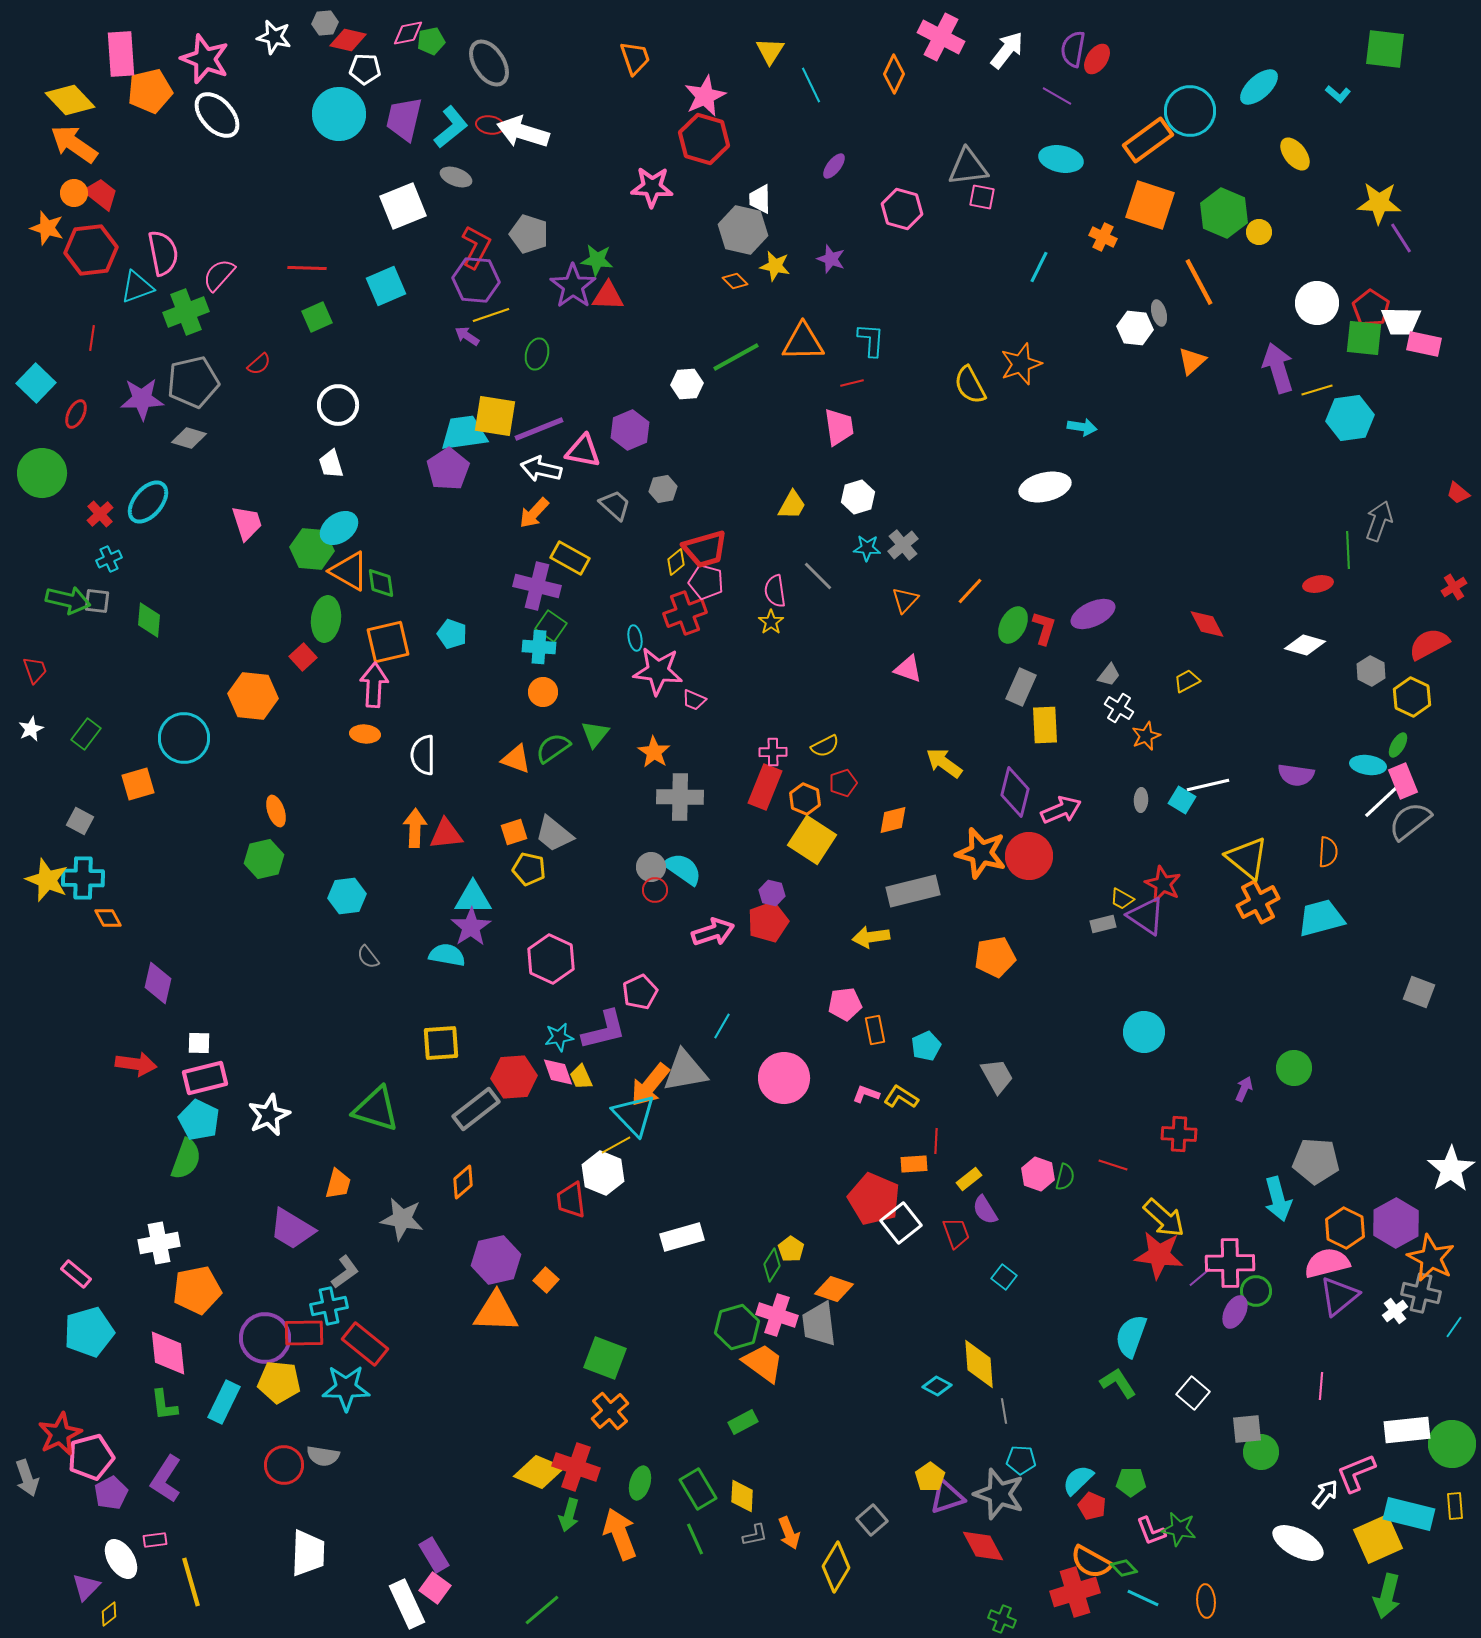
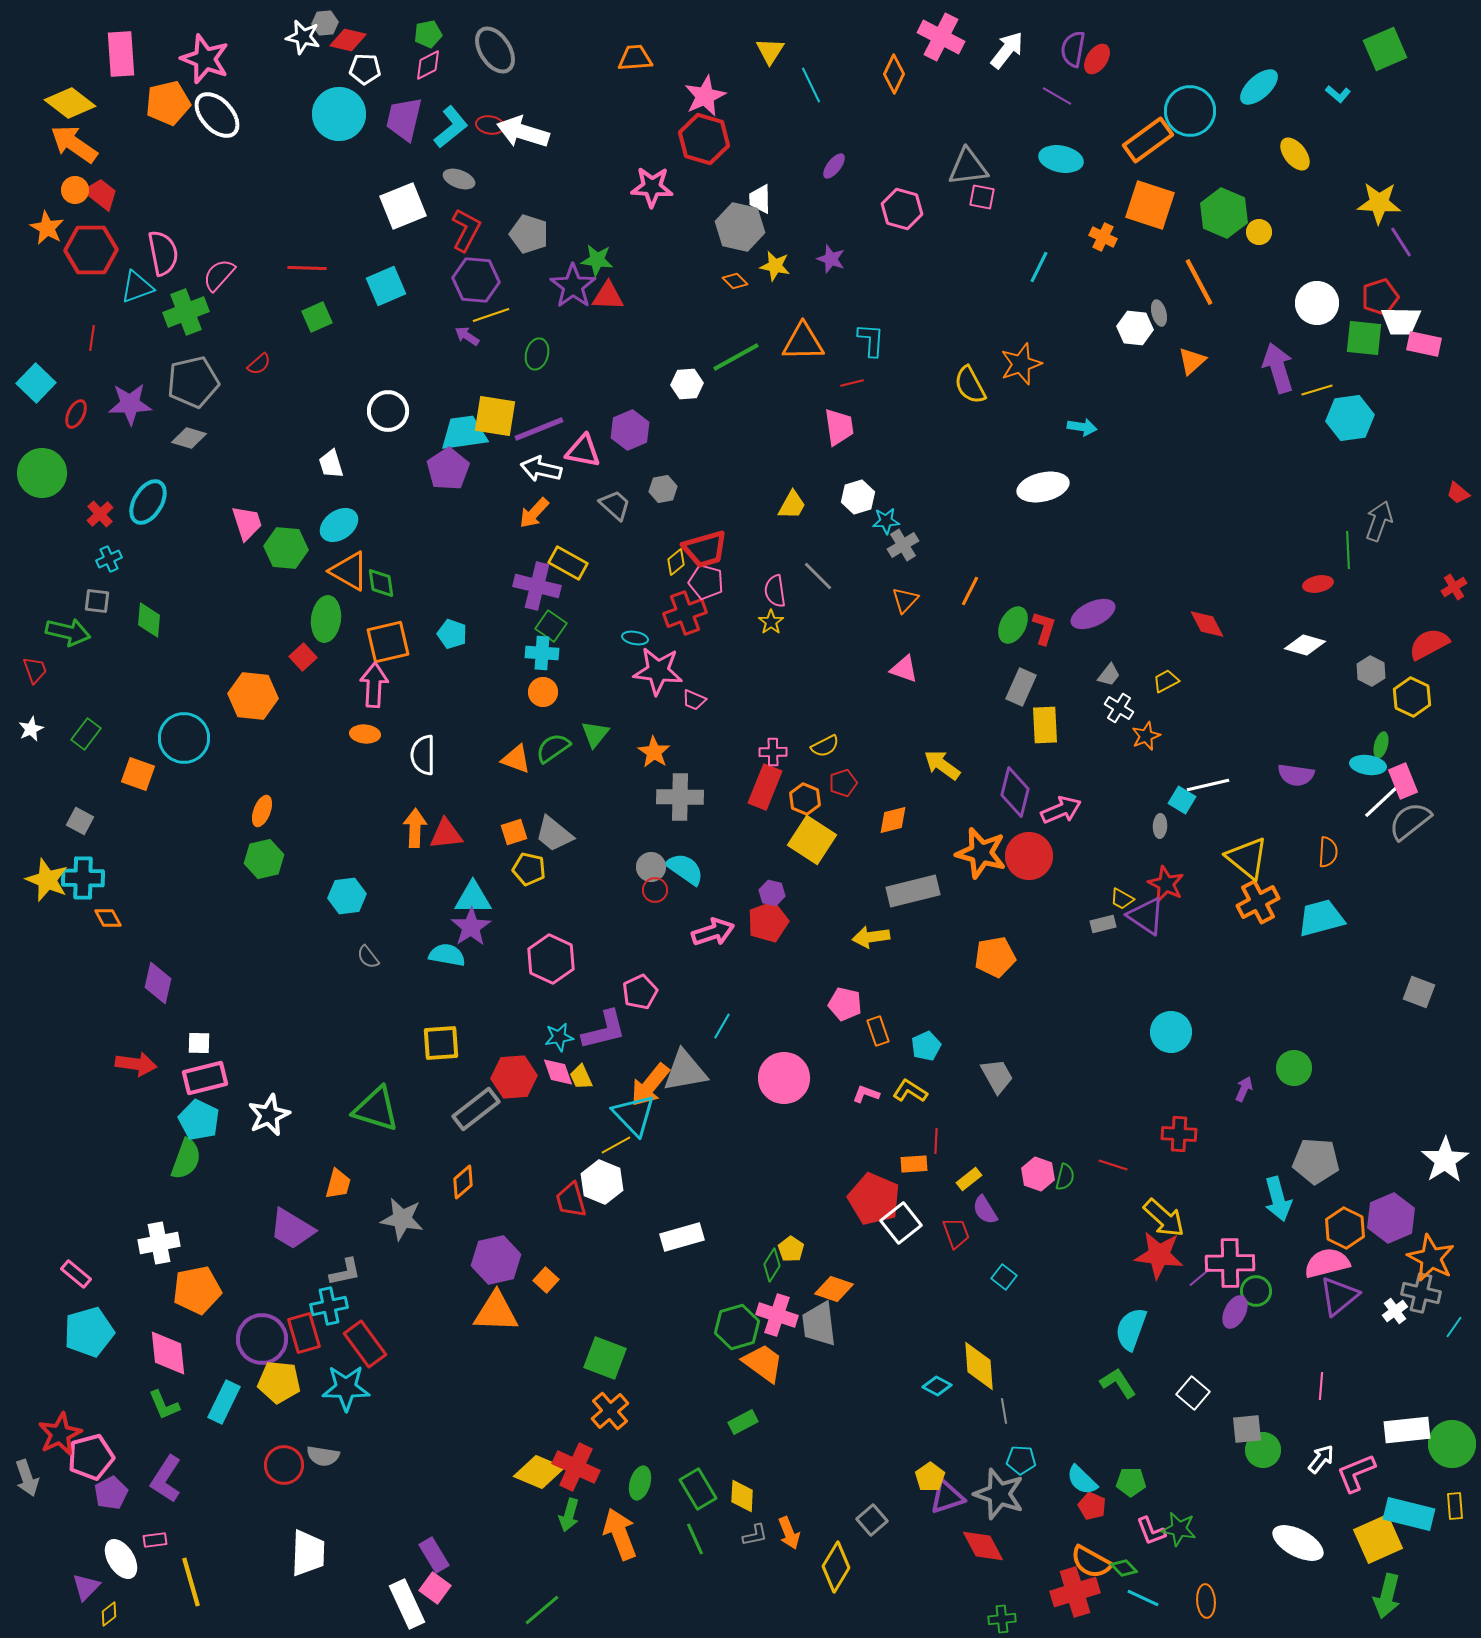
pink diamond at (408, 33): moved 20 px right, 32 px down; rotated 16 degrees counterclockwise
white star at (274, 37): moved 29 px right
green pentagon at (431, 41): moved 3 px left, 7 px up
green square at (1385, 49): rotated 30 degrees counterclockwise
orange trapezoid at (635, 58): rotated 75 degrees counterclockwise
gray ellipse at (489, 63): moved 6 px right, 13 px up
orange pentagon at (150, 91): moved 18 px right, 12 px down
yellow diamond at (70, 100): moved 3 px down; rotated 9 degrees counterclockwise
gray ellipse at (456, 177): moved 3 px right, 2 px down
orange circle at (74, 193): moved 1 px right, 3 px up
orange star at (47, 228): rotated 12 degrees clockwise
gray hexagon at (743, 230): moved 3 px left, 3 px up
purple line at (1401, 238): moved 4 px down
red L-shape at (476, 247): moved 10 px left, 17 px up
red hexagon at (91, 250): rotated 6 degrees clockwise
red pentagon at (1371, 308): moved 9 px right, 11 px up; rotated 21 degrees clockwise
purple star at (142, 399): moved 12 px left, 5 px down
white circle at (338, 405): moved 50 px right, 6 px down
white ellipse at (1045, 487): moved 2 px left
cyan ellipse at (148, 502): rotated 9 degrees counterclockwise
cyan ellipse at (339, 528): moved 3 px up
gray cross at (903, 545): rotated 8 degrees clockwise
cyan star at (867, 548): moved 19 px right, 27 px up; rotated 8 degrees counterclockwise
green hexagon at (312, 549): moved 26 px left, 1 px up
yellow rectangle at (570, 558): moved 2 px left, 5 px down
orange line at (970, 591): rotated 16 degrees counterclockwise
green arrow at (68, 600): moved 32 px down
cyan ellipse at (635, 638): rotated 70 degrees counterclockwise
cyan cross at (539, 647): moved 3 px right, 6 px down
pink triangle at (908, 669): moved 4 px left
yellow trapezoid at (1187, 681): moved 21 px left
green ellipse at (1398, 745): moved 17 px left; rotated 15 degrees counterclockwise
yellow arrow at (944, 763): moved 2 px left, 2 px down
orange square at (138, 784): moved 10 px up; rotated 36 degrees clockwise
gray ellipse at (1141, 800): moved 19 px right, 26 px down
orange ellipse at (276, 811): moved 14 px left; rotated 40 degrees clockwise
cyan semicircle at (683, 869): moved 2 px right
red star at (1163, 884): moved 3 px right
pink pentagon at (845, 1004): rotated 20 degrees clockwise
orange rectangle at (875, 1030): moved 3 px right, 1 px down; rotated 8 degrees counterclockwise
cyan circle at (1144, 1032): moved 27 px right
yellow L-shape at (901, 1097): moved 9 px right, 6 px up
white star at (1451, 1169): moved 6 px left, 9 px up
white hexagon at (603, 1173): moved 1 px left, 9 px down
red trapezoid at (571, 1200): rotated 9 degrees counterclockwise
purple hexagon at (1396, 1223): moved 5 px left, 5 px up; rotated 6 degrees clockwise
gray L-shape at (345, 1272): rotated 24 degrees clockwise
red rectangle at (304, 1333): rotated 75 degrees clockwise
cyan semicircle at (1131, 1336): moved 7 px up
purple circle at (265, 1338): moved 3 px left, 1 px down
red rectangle at (365, 1344): rotated 15 degrees clockwise
yellow diamond at (979, 1364): moved 2 px down
green L-shape at (164, 1405): rotated 16 degrees counterclockwise
green circle at (1261, 1452): moved 2 px right, 2 px up
red cross at (576, 1467): rotated 6 degrees clockwise
cyan semicircle at (1078, 1480): moved 4 px right; rotated 92 degrees counterclockwise
white arrow at (1325, 1494): moved 4 px left, 35 px up
green cross at (1002, 1619): rotated 28 degrees counterclockwise
